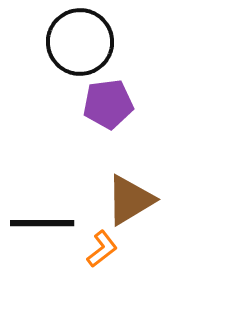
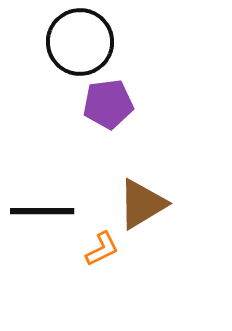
brown triangle: moved 12 px right, 4 px down
black line: moved 12 px up
orange L-shape: rotated 12 degrees clockwise
